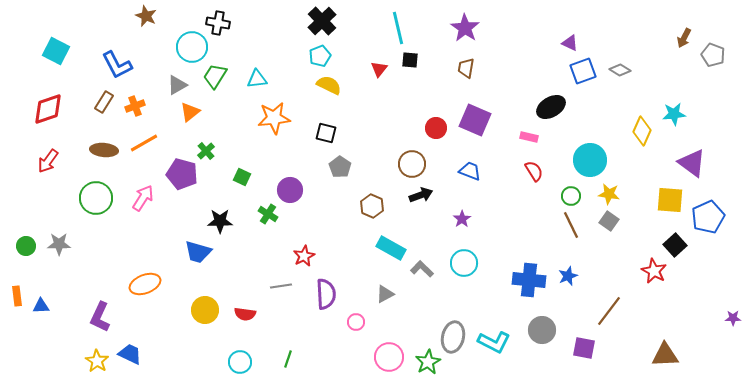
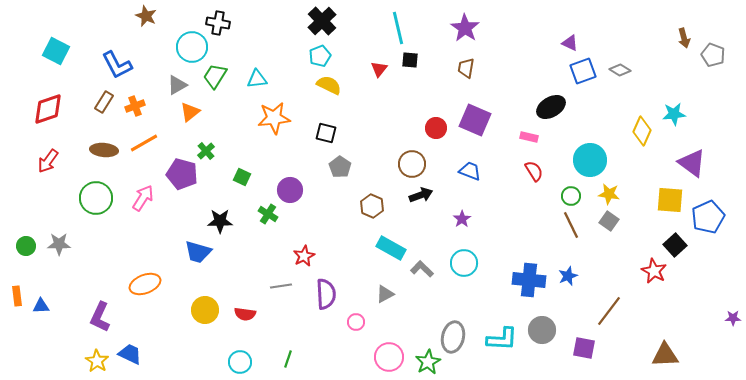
brown arrow at (684, 38): rotated 42 degrees counterclockwise
cyan L-shape at (494, 342): moved 8 px right, 3 px up; rotated 24 degrees counterclockwise
